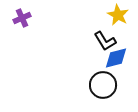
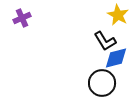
black circle: moved 1 px left, 2 px up
